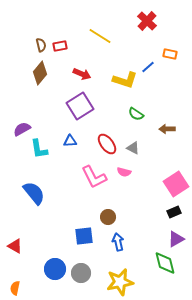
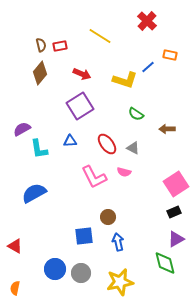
orange rectangle: moved 1 px down
blue semicircle: rotated 80 degrees counterclockwise
